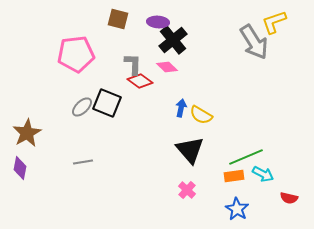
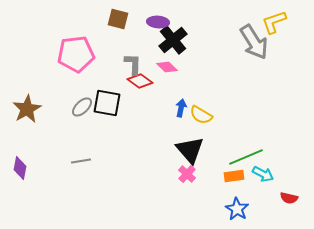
black square: rotated 12 degrees counterclockwise
brown star: moved 24 px up
gray line: moved 2 px left, 1 px up
pink cross: moved 16 px up
